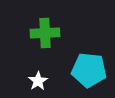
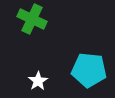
green cross: moved 13 px left, 14 px up; rotated 28 degrees clockwise
